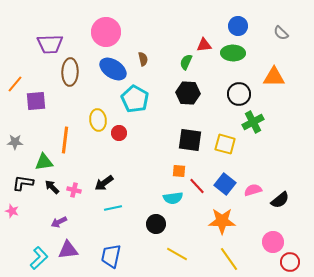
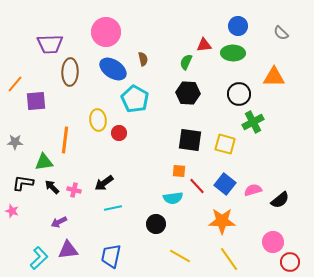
yellow line at (177, 254): moved 3 px right, 2 px down
